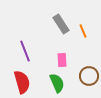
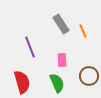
purple line: moved 5 px right, 4 px up
